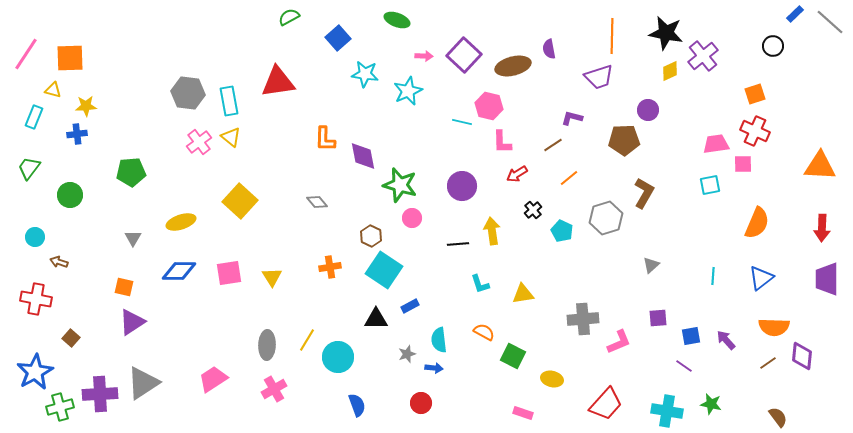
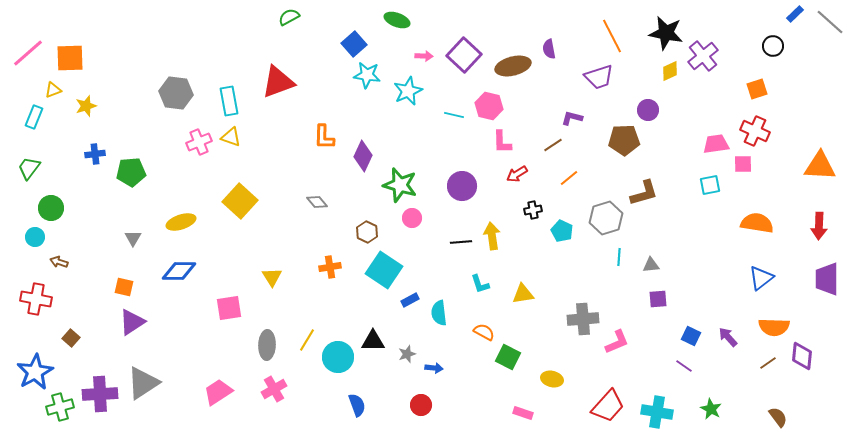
orange line at (612, 36): rotated 28 degrees counterclockwise
blue square at (338, 38): moved 16 px right, 6 px down
pink line at (26, 54): moved 2 px right, 1 px up; rotated 16 degrees clockwise
cyan star at (365, 74): moved 2 px right, 1 px down
red triangle at (278, 82): rotated 12 degrees counterclockwise
yellow triangle at (53, 90): rotated 36 degrees counterclockwise
gray hexagon at (188, 93): moved 12 px left
orange square at (755, 94): moved 2 px right, 5 px up
yellow star at (86, 106): rotated 15 degrees counterclockwise
cyan line at (462, 122): moved 8 px left, 7 px up
blue cross at (77, 134): moved 18 px right, 20 px down
yellow triangle at (231, 137): rotated 20 degrees counterclockwise
orange L-shape at (325, 139): moved 1 px left, 2 px up
pink cross at (199, 142): rotated 15 degrees clockwise
purple diamond at (363, 156): rotated 36 degrees clockwise
brown L-shape at (644, 193): rotated 44 degrees clockwise
green circle at (70, 195): moved 19 px left, 13 px down
black cross at (533, 210): rotated 30 degrees clockwise
orange semicircle at (757, 223): rotated 104 degrees counterclockwise
red arrow at (822, 228): moved 3 px left, 2 px up
yellow arrow at (492, 231): moved 5 px down
brown hexagon at (371, 236): moved 4 px left, 4 px up
black line at (458, 244): moved 3 px right, 2 px up
gray triangle at (651, 265): rotated 36 degrees clockwise
pink square at (229, 273): moved 35 px down
cyan line at (713, 276): moved 94 px left, 19 px up
blue rectangle at (410, 306): moved 6 px up
purple square at (658, 318): moved 19 px up
black triangle at (376, 319): moved 3 px left, 22 px down
blue square at (691, 336): rotated 36 degrees clockwise
cyan semicircle at (439, 340): moved 27 px up
purple arrow at (726, 340): moved 2 px right, 3 px up
pink L-shape at (619, 342): moved 2 px left
green square at (513, 356): moved 5 px left, 1 px down
pink trapezoid at (213, 379): moved 5 px right, 13 px down
red circle at (421, 403): moved 2 px down
red trapezoid at (606, 404): moved 2 px right, 2 px down
green star at (711, 404): moved 5 px down; rotated 15 degrees clockwise
cyan cross at (667, 411): moved 10 px left, 1 px down
